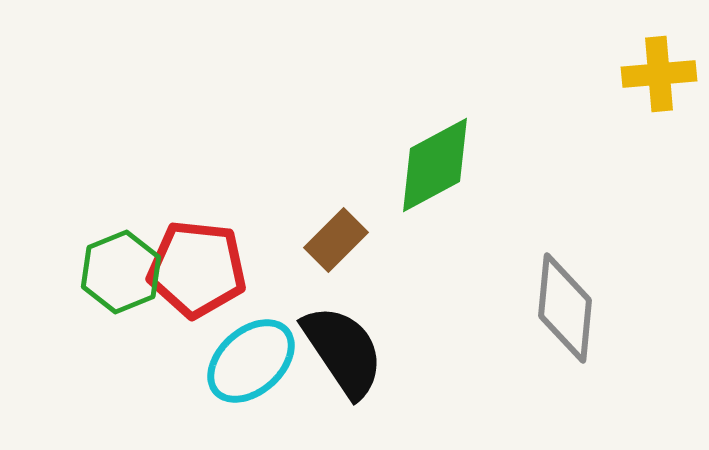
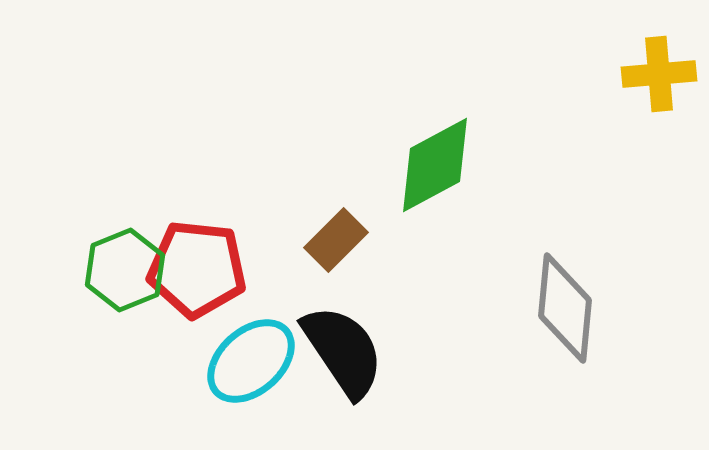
green hexagon: moved 4 px right, 2 px up
